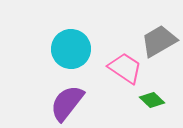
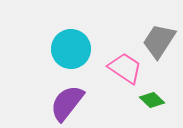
gray trapezoid: rotated 27 degrees counterclockwise
